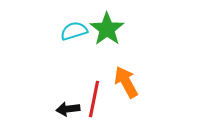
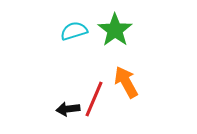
green star: moved 8 px right, 1 px down
red line: rotated 12 degrees clockwise
